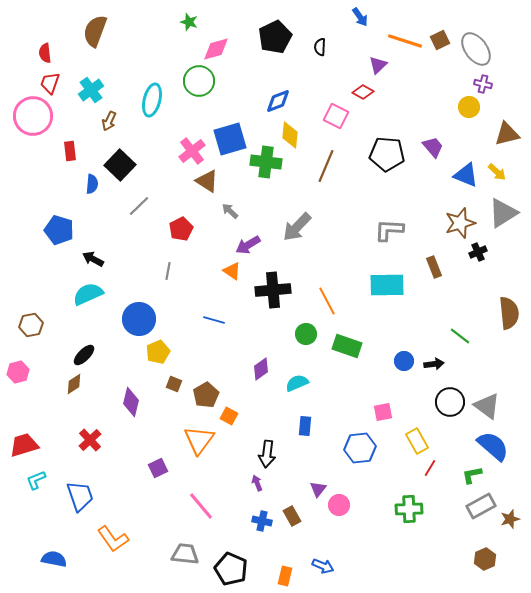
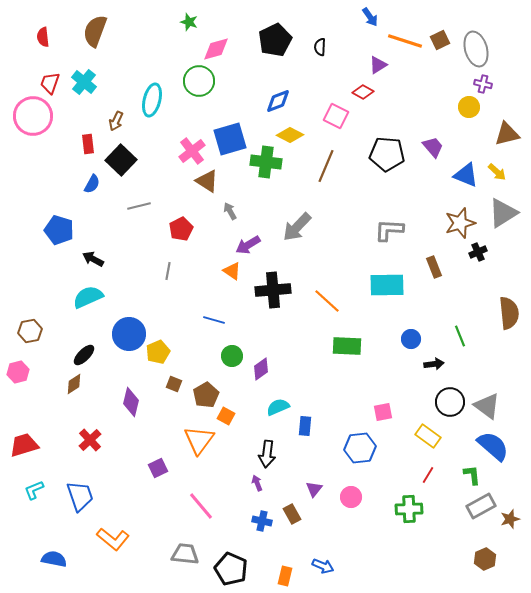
blue arrow at (360, 17): moved 10 px right
black pentagon at (275, 37): moved 3 px down
gray ellipse at (476, 49): rotated 20 degrees clockwise
red semicircle at (45, 53): moved 2 px left, 16 px up
purple triangle at (378, 65): rotated 12 degrees clockwise
cyan cross at (91, 90): moved 7 px left, 8 px up; rotated 15 degrees counterclockwise
brown arrow at (109, 121): moved 7 px right
yellow diamond at (290, 135): rotated 68 degrees counterclockwise
red rectangle at (70, 151): moved 18 px right, 7 px up
black square at (120, 165): moved 1 px right, 5 px up
blue semicircle at (92, 184): rotated 24 degrees clockwise
gray line at (139, 206): rotated 30 degrees clockwise
gray arrow at (230, 211): rotated 18 degrees clockwise
cyan semicircle at (88, 294): moved 3 px down
orange line at (327, 301): rotated 20 degrees counterclockwise
blue circle at (139, 319): moved 10 px left, 15 px down
brown hexagon at (31, 325): moved 1 px left, 6 px down
green circle at (306, 334): moved 74 px left, 22 px down
green line at (460, 336): rotated 30 degrees clockwise
green rectangle at (347, 346): rotated 16 degrees counterclockwise
blue circle at (404, 361): moved 7 px right, 22 px up
cyan semicircle at (297, 383): moved 19 px left, 24 px down
orange square at (229, 416): moved 3 px left
yellow rectangle at (417, 441): moved 11 px right, 5 px up; rotated 25 degrees counterclockwise
red line at (430, 468): moved 2 px left, 7 px down
green L-shape at (472, 475): rotated 95 degrees clockwise
cyan L-shape at (36, 480): moved 2 px left, 10 px down
purple triangle at (318, 489): moved 4 px left
pink circle at (339, 505): moved 12 px right, 8 px up
brown rectangle at (292, 516): moved 2 px up
orange L-shape at (113, 539): rotated 16 degrees counterclockwise
